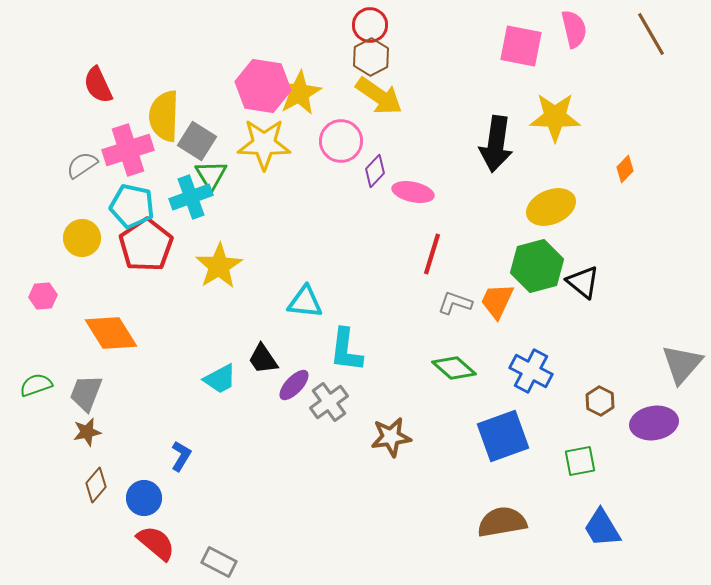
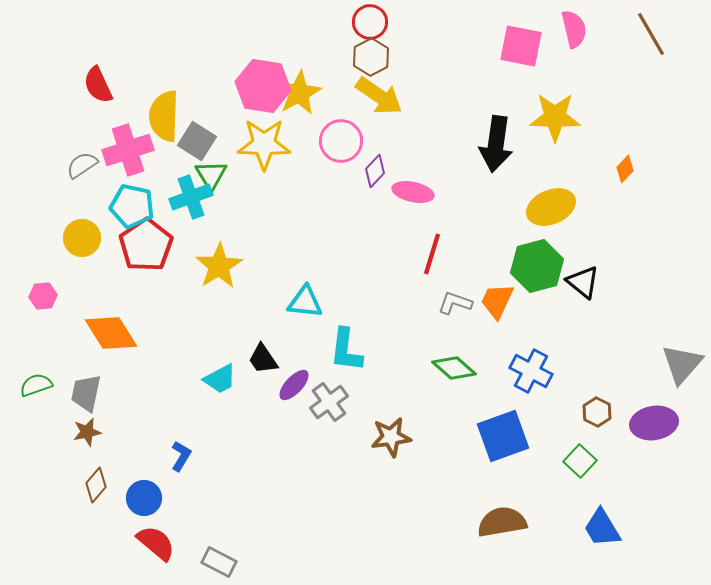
red circle at (370, 25): moved 3 px up
gray trapezoid at (86, 393): rotated 9 degrees counterclockwise
brown hexagon at (600, 401): moved 3 px left, 11 px down
green square at (580, 461): rotated 36 degrees counterclockwise
